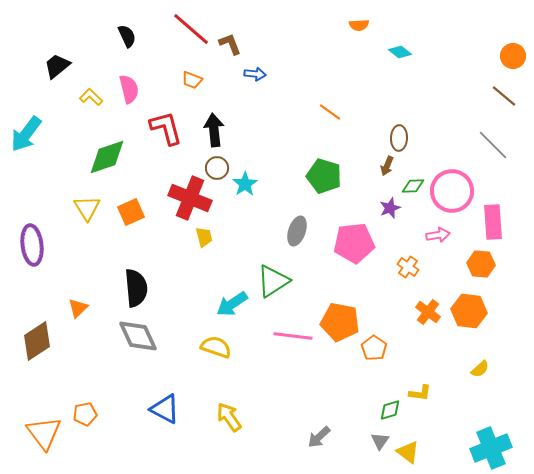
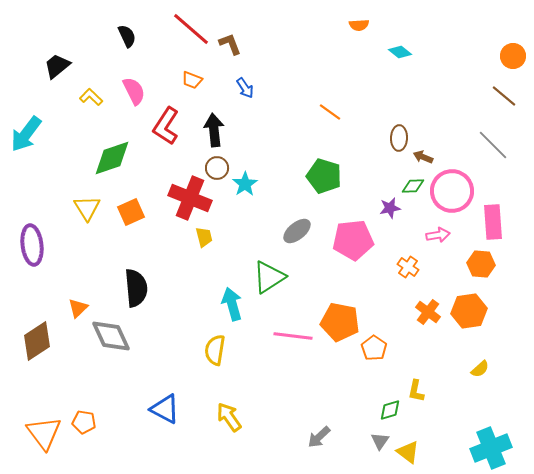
blue arrow at (255, 74): moved 10 px left, 14 px down; rotated 50 degrees clockwise
pink semicircle at (129, 89): moved 5 px right, 2 px down; rotated 12 degrees counterclockwise
red L-shape at (166, 128): moved 2 px up; rotated 132 degrees counterclockwise
green diamond at (107, 157): moved 5 px right, 1 px down
brown arrow at (387, 166): moved 36 px right, 9 px up; rotated 90 degrees clockwise
purple star at (390, 208): rotated 10 degrees clockwise
gray ellipse at (297, 231): rotated 32 degrees clockwise
pink pentagon at (354, 243): moved 1 px left, 3 px up
green triangle at (273, 281): moved 4 px left, 4 px up
cyan arrow at (232, 304): rotated 108 degrees clockwise
orange hexagon at (469, 311): rotated 16 degrees counterclockwise
gray diamond at (138, 336): moved 27 px left
yellow semicircle at (216, 347): moved 1 px left, 3 px down; rotated 100 degrees counterclockwise
yellow L-shape at (420, 393): moved 4 px left, 2 px up; rotated 95 degrees clockwise
orange pentagon at (85, 414): moved 1 px left, 8 px down; rotated 20 degrees clockwise
